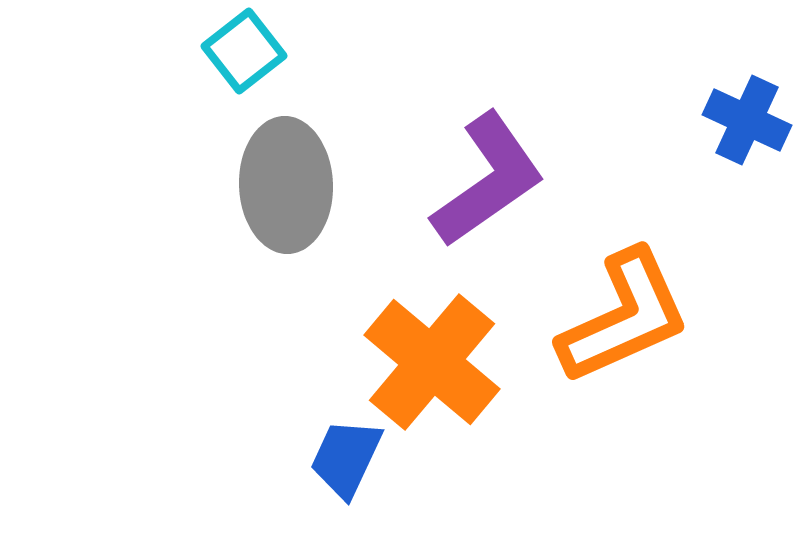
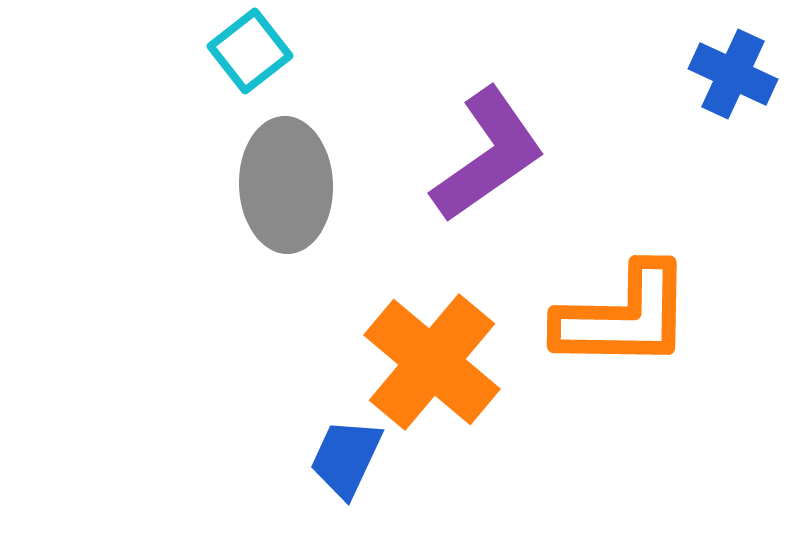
cyan square: moved 6 px right
blue cross: moved 14 px left, 46 px up
purple L-shape: moved 25 px up
orange L-shape: rotated 25 degrees clockwise
